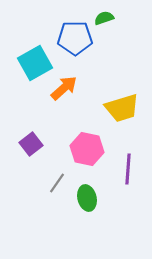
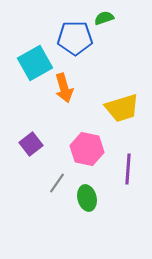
orange arrow: rotated 116 degrees clockwise
